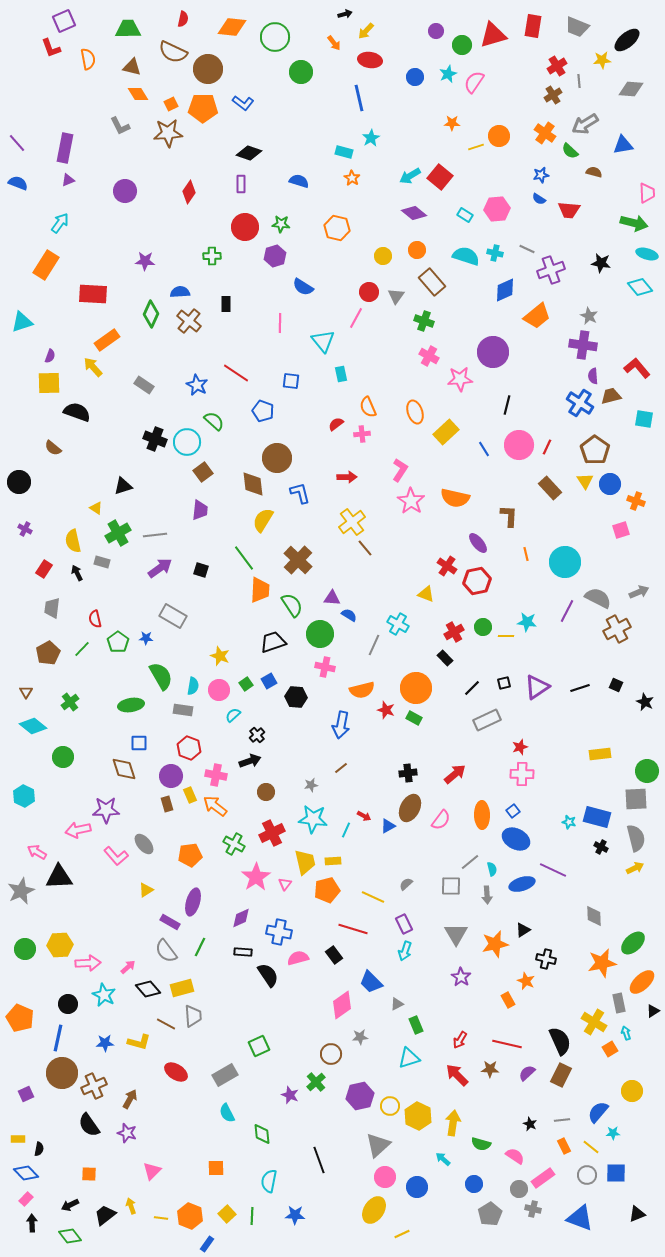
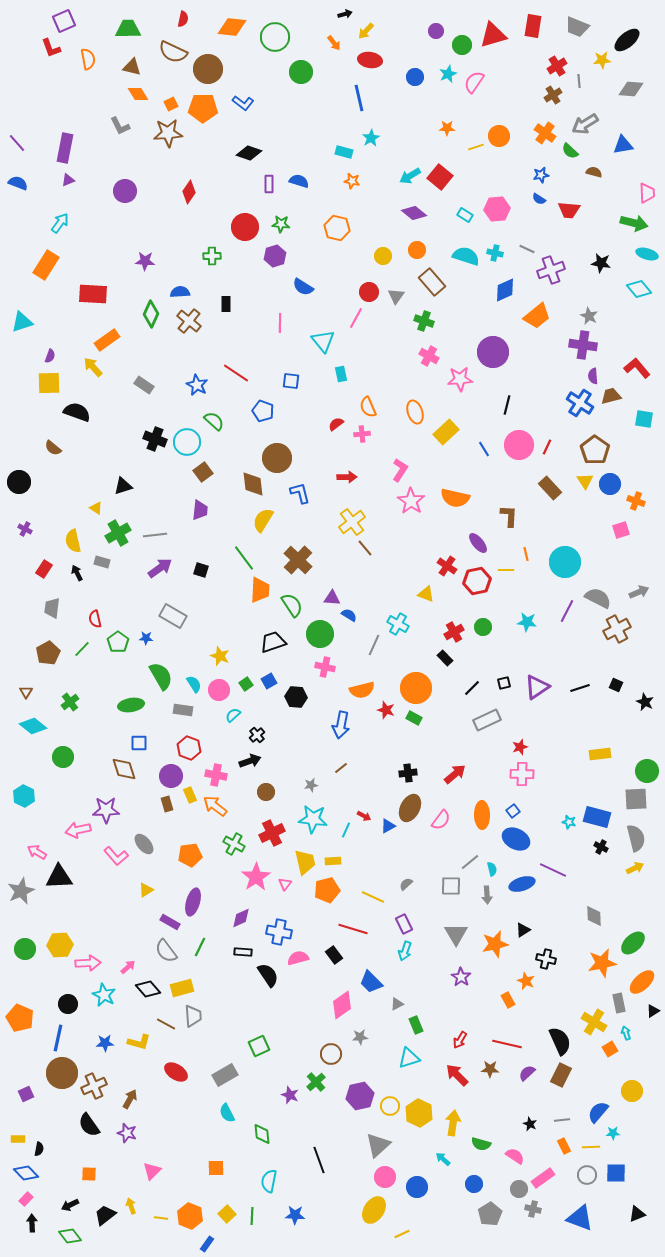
orange star at (452, 123): moved 5 px left, 5 px down
orange star at (352, 178): moved 3 px down; rotated 21 degrees counterclockwise
purple rectangle at (241, 184): moved 28 px right
cyan diamond at (640, 287): moved 1 px left, 2 px down
yellow line at (506, 636): moved 66 px up
cyan semicircle at (193, 686): moved 1 px right, 2 px up; rotated 42 degrees counterclockwise
yellow hexagon at (418, 1116): moved 1 px right, 3 px up
yellow line at (591, 1147): rotated 42 degrees counterclockwise
